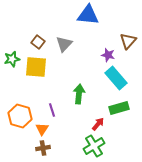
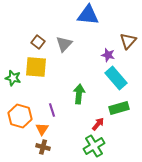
green star: moved 1 px right, 19 px down; rotated 28 degrees clockwise
brown cross: moved 1 px up; rotated 24 degrees clockwise
